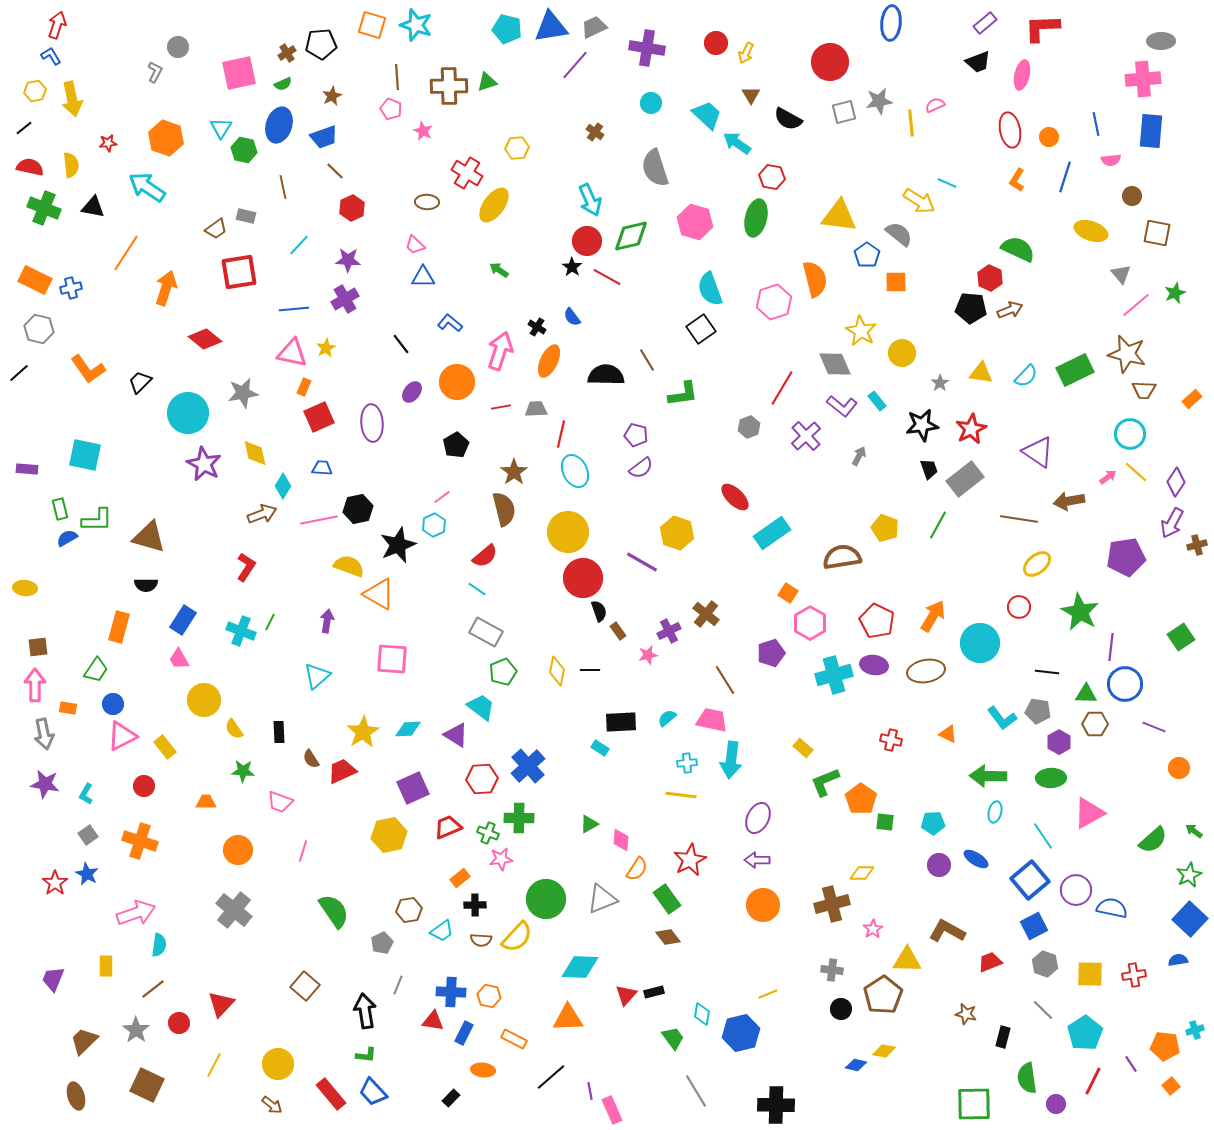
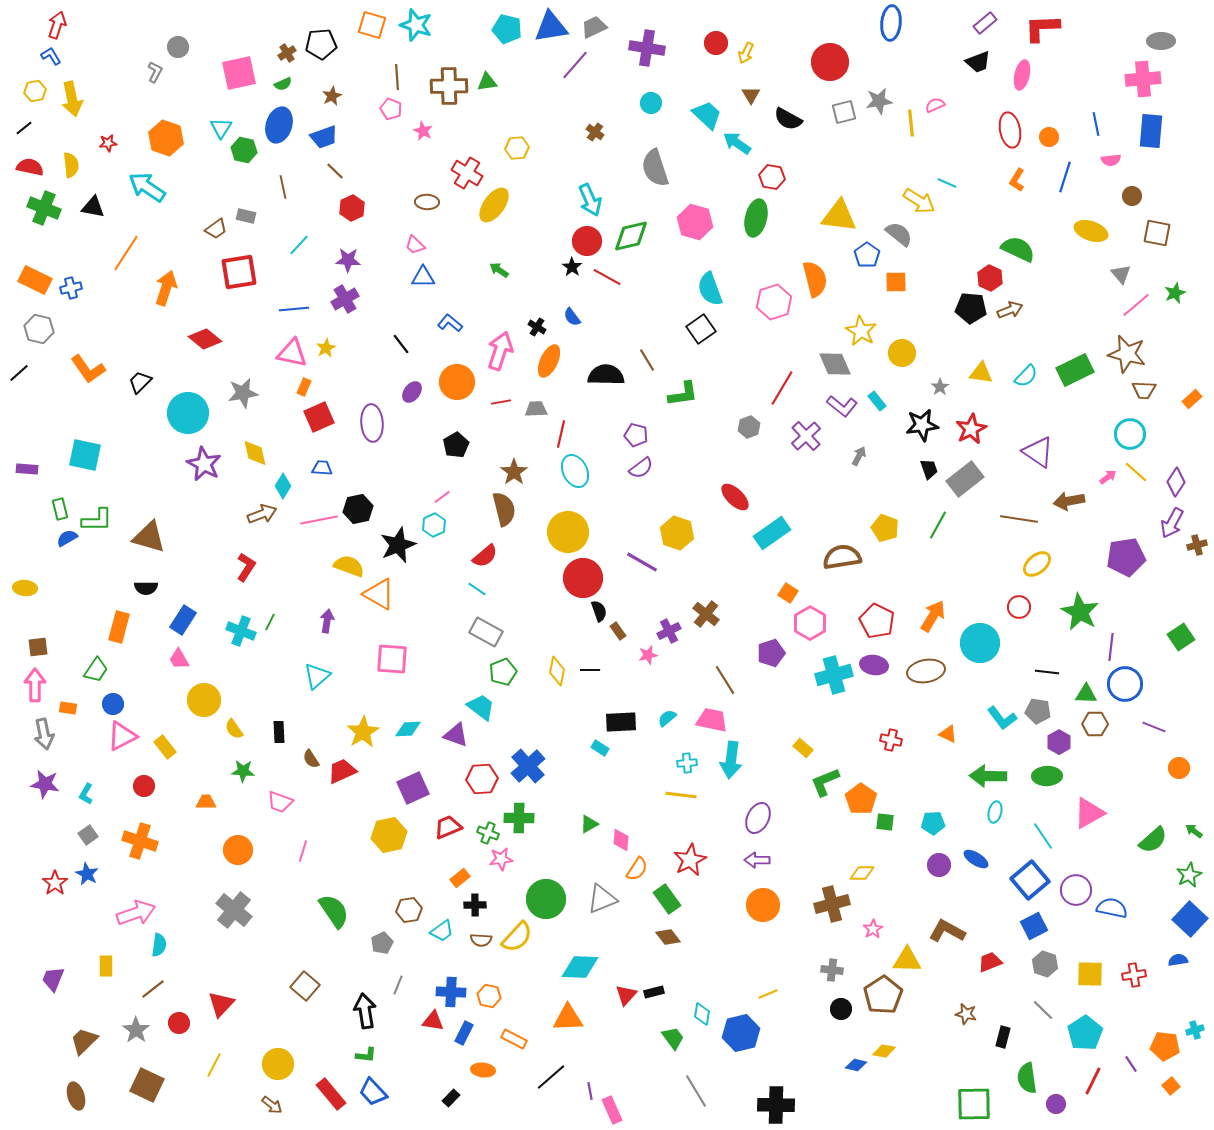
green triangle at (487, 82): rotated 10 degrees clockwise
gray star at (940, 383): moved 4 px down
red line at (501, 407): moved 5 px up
black semicircle at (146, 585): moved 3 px down
purple triangle at (456, 735): rotated 12 degrees counterclockwise
green ellipse at (1051, 778): moved 4 px left, 2 px up
